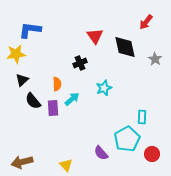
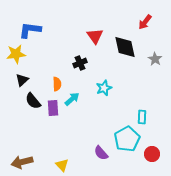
red arrow: moved 1 px left
yellow triangle: moved 4 px left
